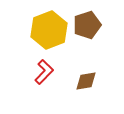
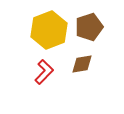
brown pentagon: moved 2 px right, 2 px down
brown diamond: moved 4 px left, 17 px up
